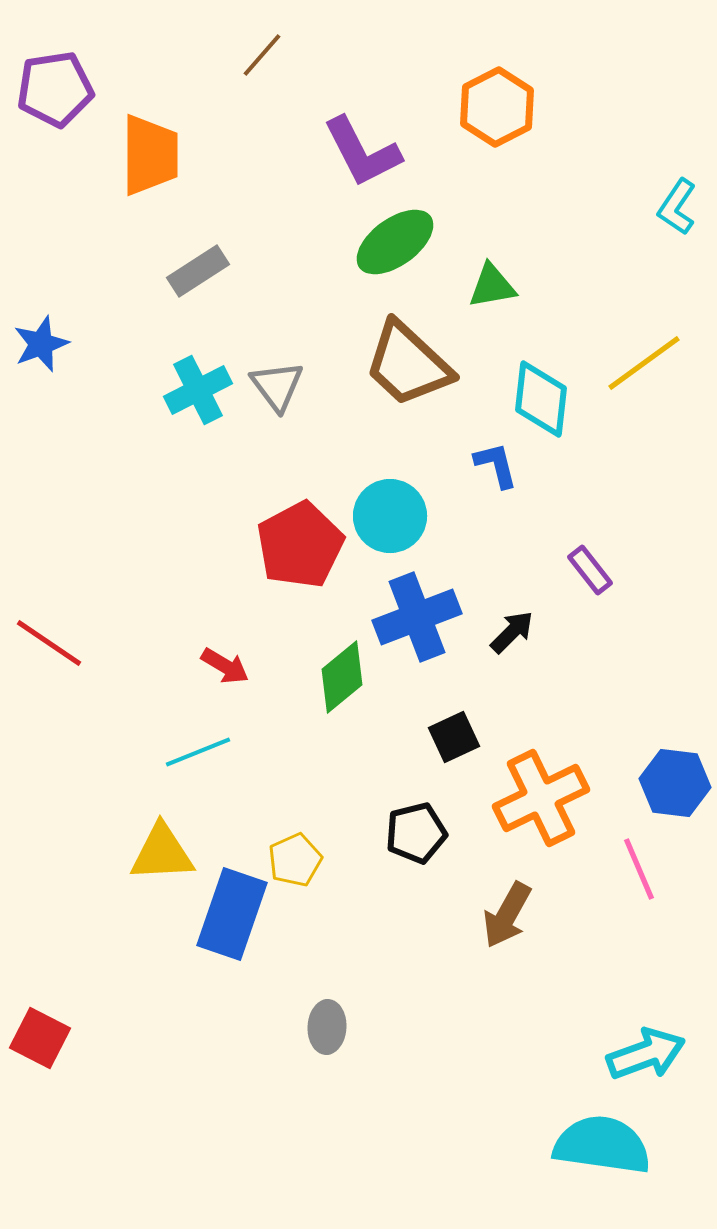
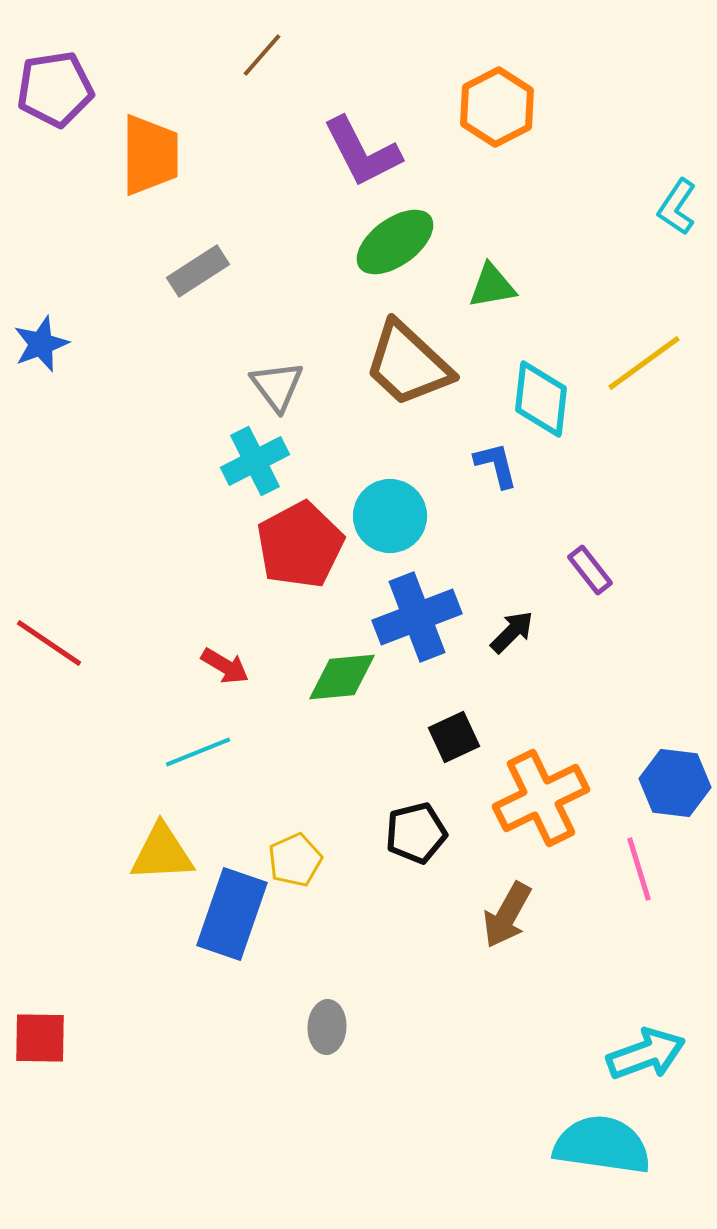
cyan cross: moved 57 px right, 71 px down
green diamond: rotated 34 degrees clockwise
pink line: rotated 6 degrees clockwise
red square: rotated 26 degrees counterclockwise
